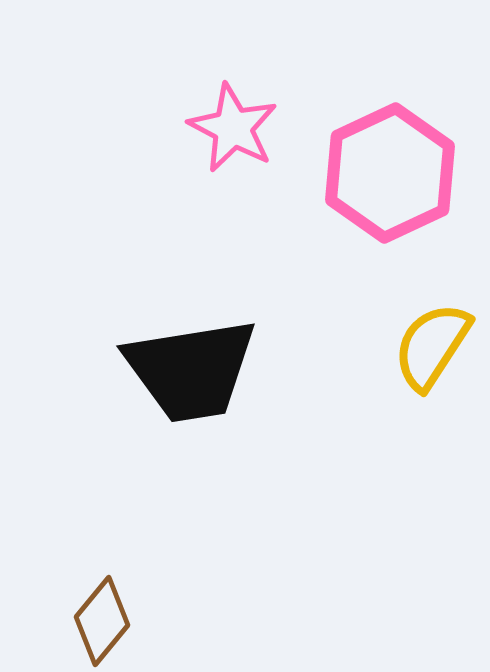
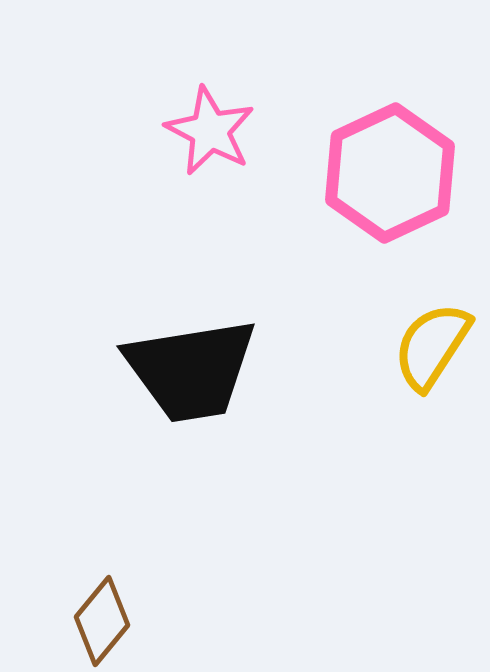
pink star: moved 23 px left, 3 px down
